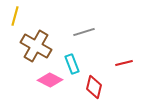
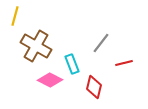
gray line: moved 17 px right, 11 px down; rotated 35 degrees counterclockwise
